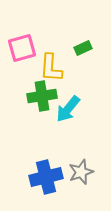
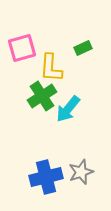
green cross: rotated 24 degrees counterclockwise
